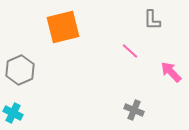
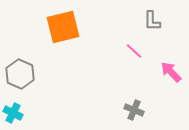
gray L-shape: moved 1 px down
pink line: moved 4 px right
gray hexagon: moved 4 px down; rotated 12 degrees counterclockwise
